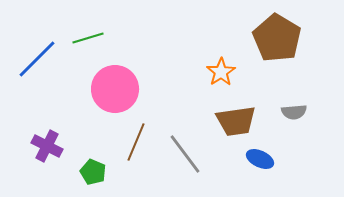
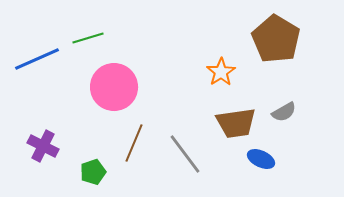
brown pentagon: moved 1 px left, 1 px down
blue line: rotated 21 degrees clockwise
pink circle: moved 1 px left, 2 px up
gray semicircle: moved 10 px left; rotated 25 degrees counterclockwise
brown trapezoid: moved 2 px down
brown line: moved 2 px left, 1 px down
purple cross: moved 4 px left
blue ellipse: moved 1 px right
green pentagon: rotated 30 degrees clockwise
